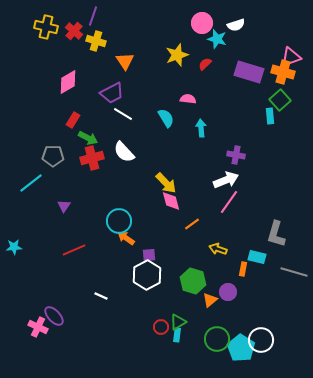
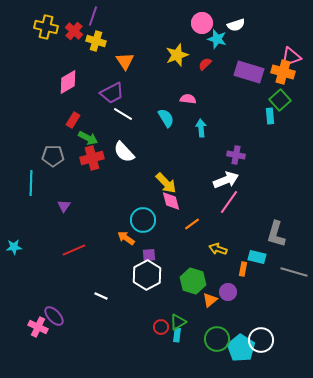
cyan line at (31, 183): rotated 50 degrees counterclockwise
cyan circle at (119, 221): moved 24 px right, 1 px up
